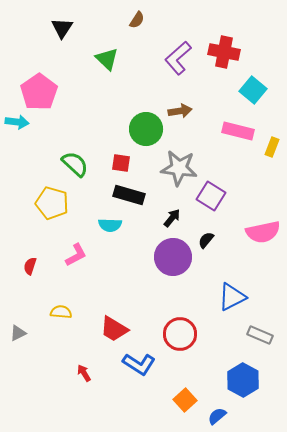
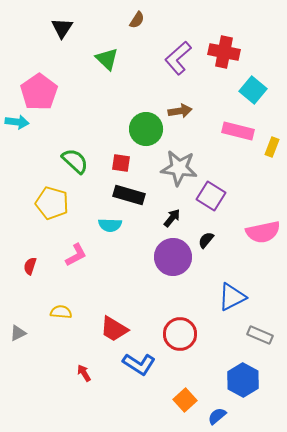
green semicircle: moved 3 px up
